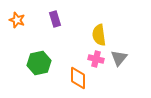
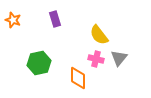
orange star: moved 4 px left
yellow semicircle: rotated 30 degrees counterclockwise
